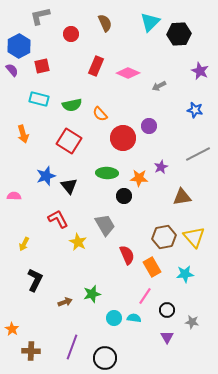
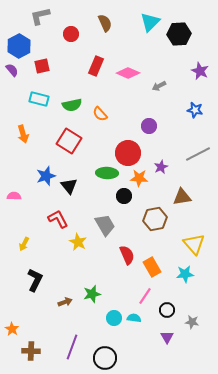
red circle at (123, 138): moved 5 px right, 15 px down
brown hexagon at (164, 237): moved 9 px left, 18 px up
yellow triangle at (194, 237): moved 7 px down
